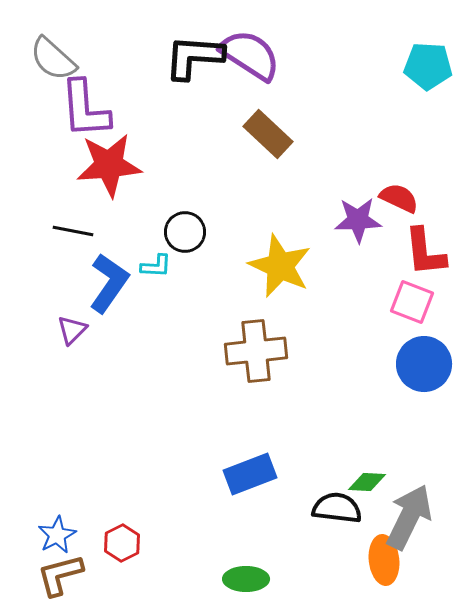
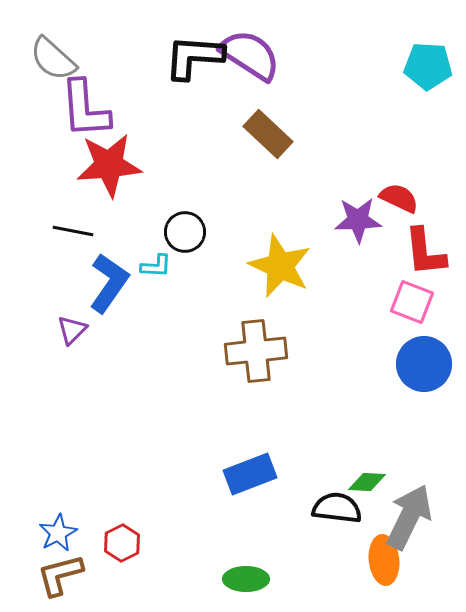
blue star: moved 1 px right, 2 px up
